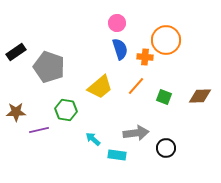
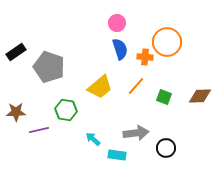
orange circle: moved 1 px right, 2 px down
